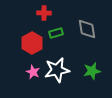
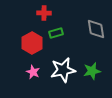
gray diamond: moved 9 px right
white star: moved 6 px right
